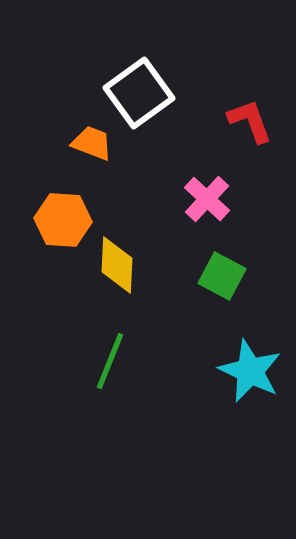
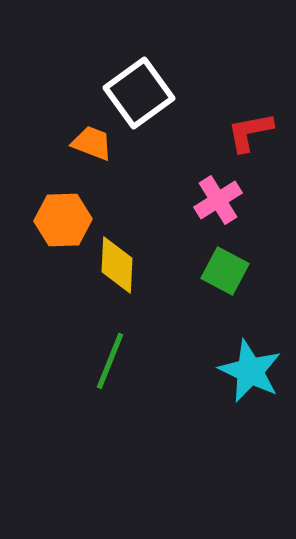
red L-shape: moved 11 px down; rotated 81 degrees counterclockwise
pink cross: moved 11 px right, 1 px down; rotated 15 degrees clockwise
orange hexagon: rotated 6 degrees counterclockwise
green square: moved 3 px right, 5 px up
